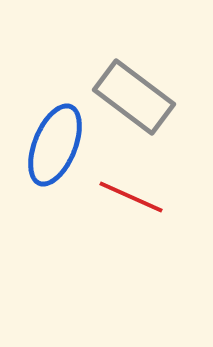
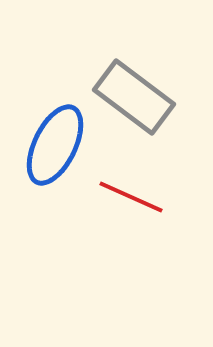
blue ellipse: rotated 4 degrees clockwise
